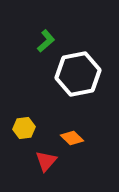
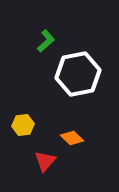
yellow hexagon: moved 1 px left, 3 px up
red triangle: moved 1 px left
